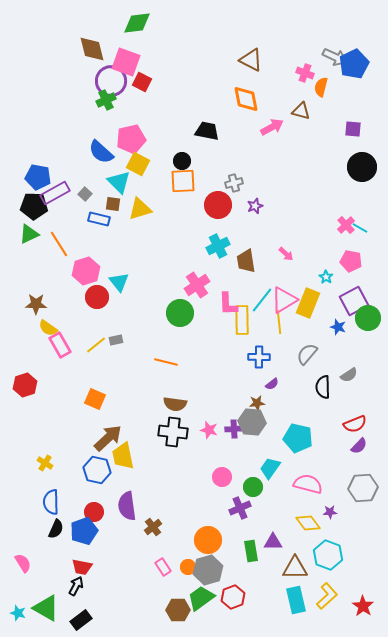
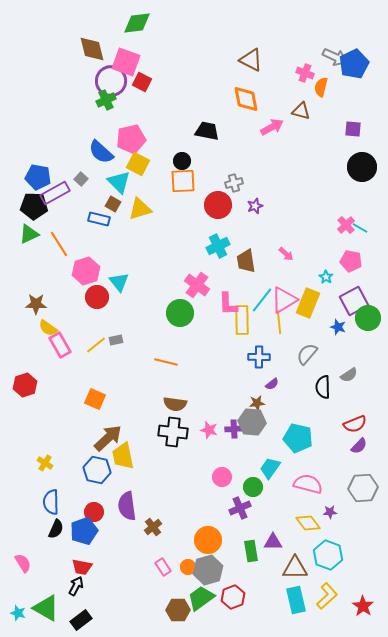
gray square at (85, 194): moved 4 px left, 15 px up
brown square at (113, 204): rotated 21 degrees clockwise
pink cross at (197, 285): rotated 20 degrees counterclockwise
